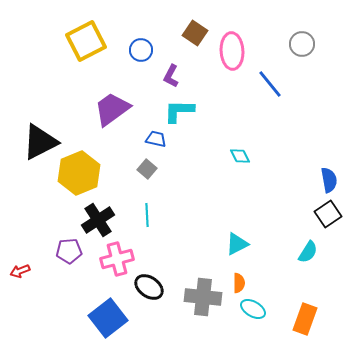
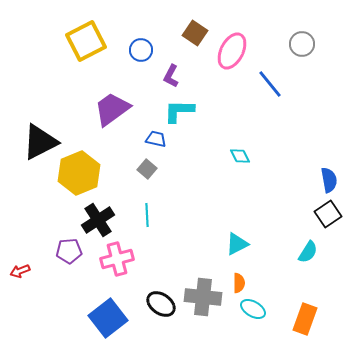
pink ellipse: rotated 30 degrees clockwise
black ellipse: moved 12 px right, 17 px down
